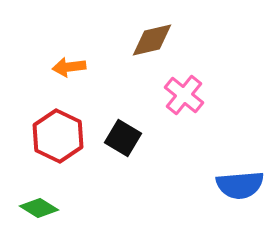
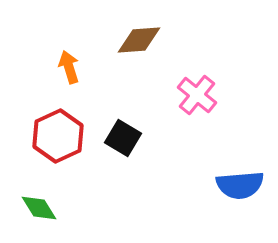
brown diamond: moved 13 px left; rotated 9 degrees clockwise
orange arrow: rotated 80 degrees clockwise
pink cross: moved 13 px right
red hexagon: rotated 9 degrees clockwise
green diamond: rotated 27 degrees clockwise
